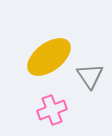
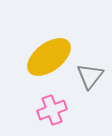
gray triangle: rotated 12 degrees clockwise
